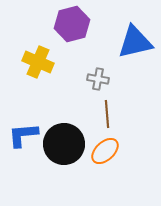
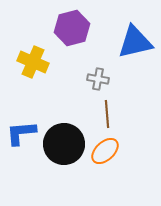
purple hexagon: moved 4 px down
yellow cross: moved 5 px left
blue L-shape: moved 2 px left, 2 px up
